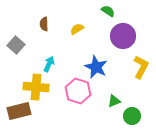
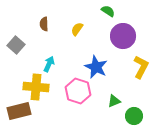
yellow semicircle: rotated 24 degrees counterclockwise
green circle: moved 2 px right
